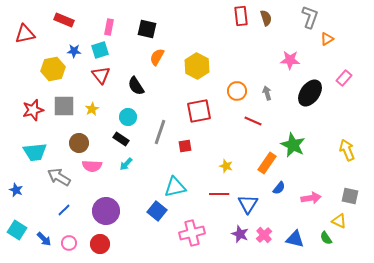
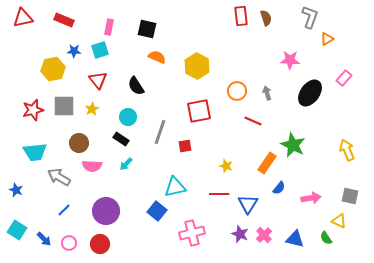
red triangle at (25, 34): moved 2 px left, 16 px up
orange semicircle at (157, 57): rotated 84 degrees clockwise
red triangle at (101, 75): moved 3 px left, 5 px down
